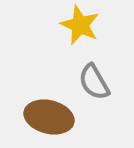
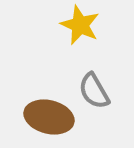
gray semicircle: moved 9 px down
